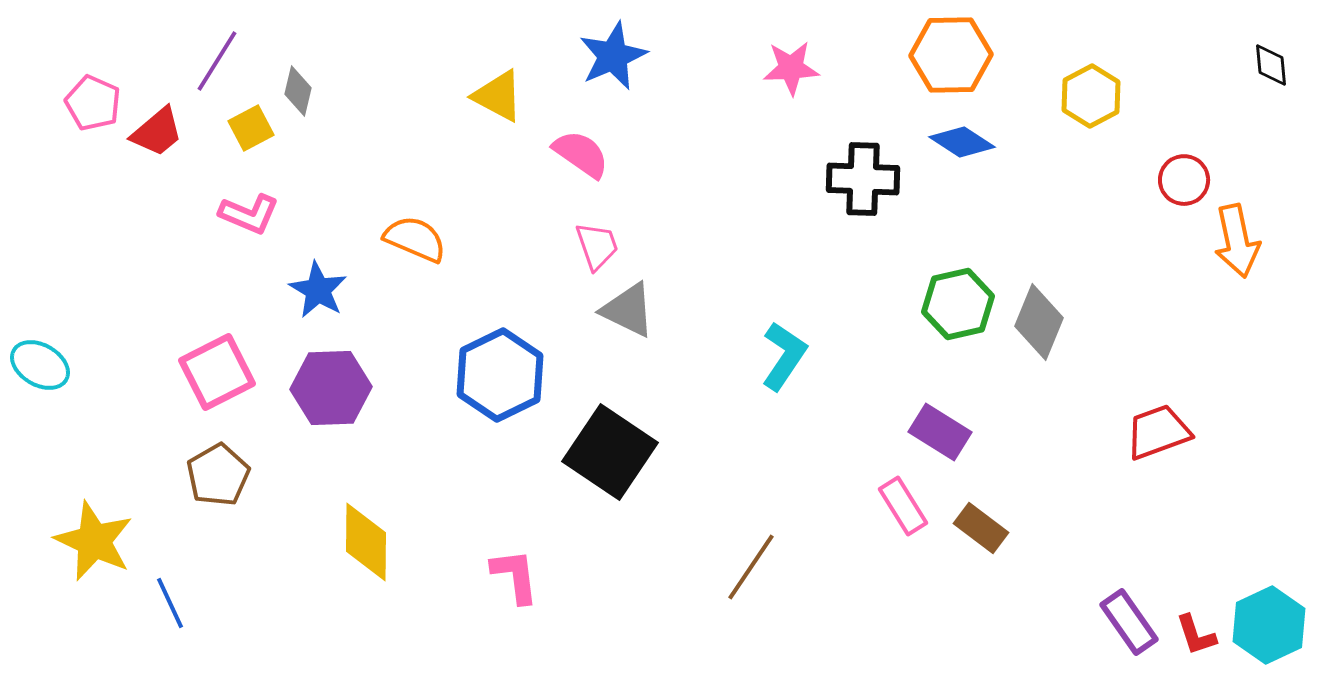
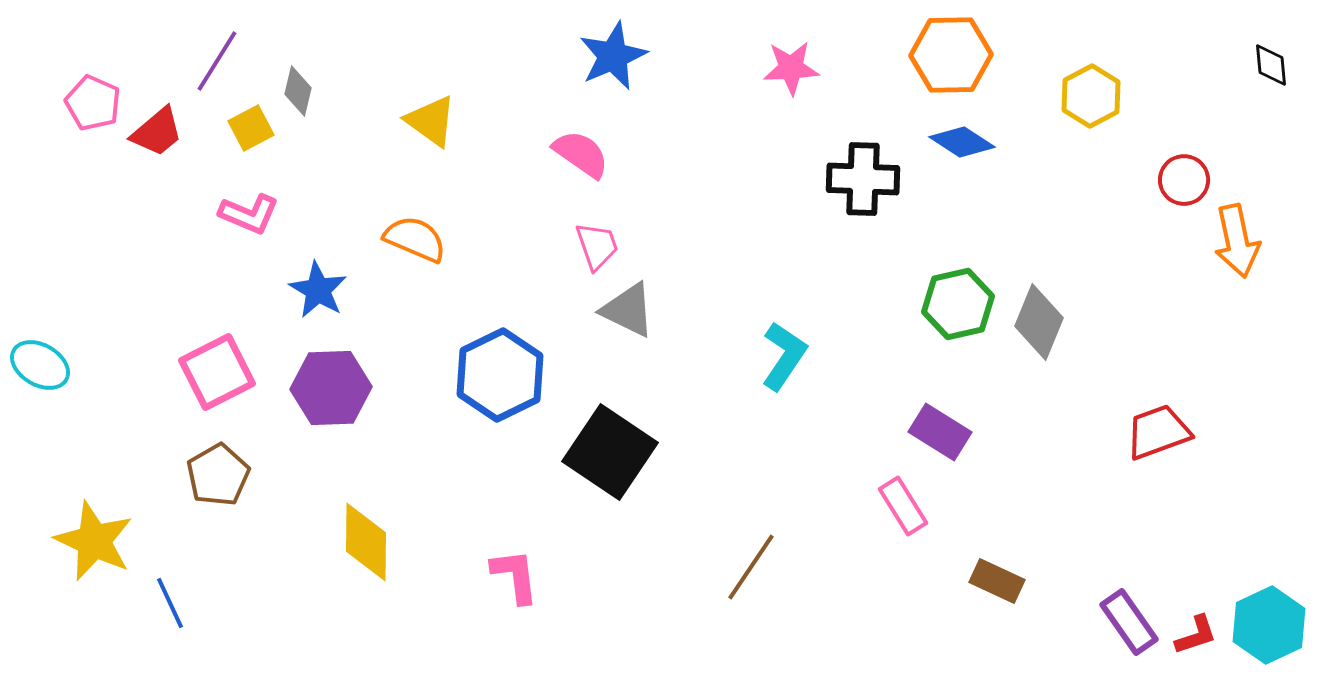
yellow triangle at (498, 96): moved 67 px left, 25 px down; rotated 8 degrees clockwise
brown rectangle at (981, 528): moved 16 px right, 53 px down; rotated 12 degrees counterclockwise
red L-shape at (1196, 635): rotated 90 degrees counterclockwise
